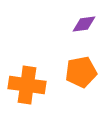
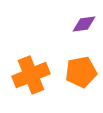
orange cross: moved 4 px right, 10 px up; rotated 30 degrees counterclockwise
